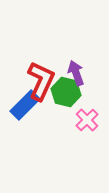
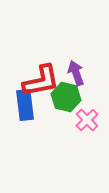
red L-shape: rotated 54 degrees clockwise
green hexagon: moved 5 px down
blue rectangle: rotated 52 degrees counterclockwise
